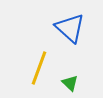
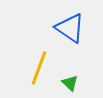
blue triangle: rotated 8 degrees counterclockwise
